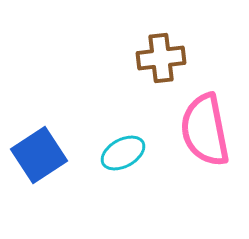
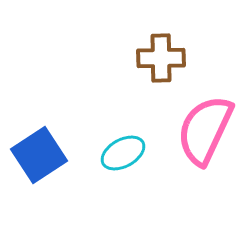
brown cross: rotated 6 degrees clockwise
pink semicircle: rotated 36 degrees clockwise
